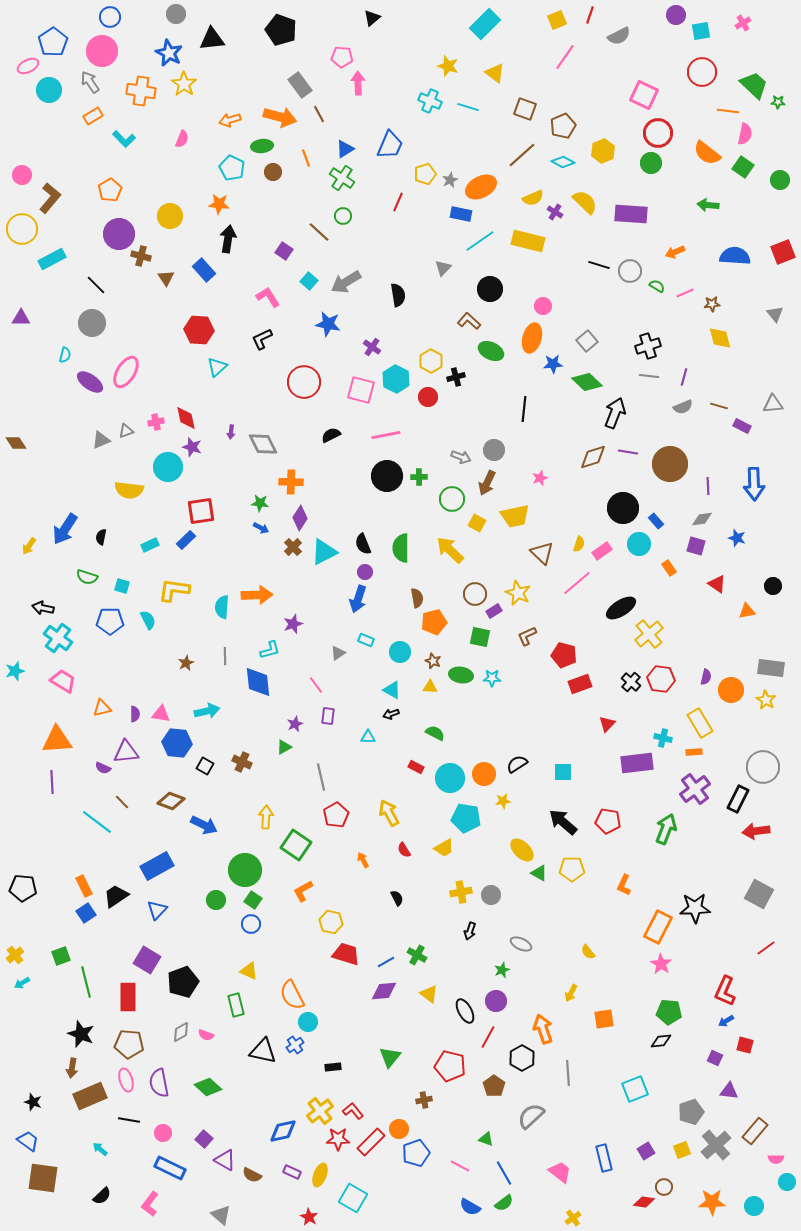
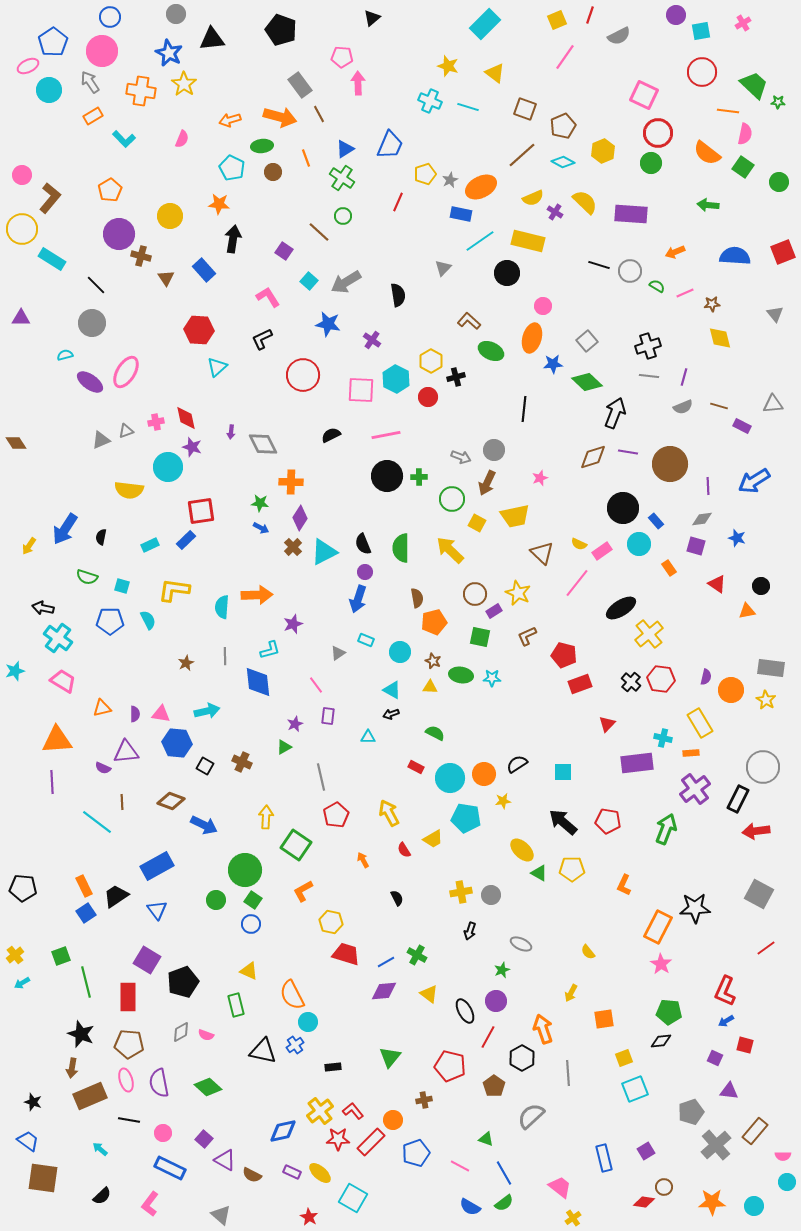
green circle at (780, 180): moved 1 px left, 2 px down
black arrow at (228, 239): moved 5 px right
cyan rectangle at (52, 259): rotated 60 degrees clockwise
black circle at (490, 289): moved 17 px right, 16 px up
purple cross at (372, 347): moved 7 px up
cyan semicircle at (65, 355): rotated 119 degrees counterclockwise
red circle at (304, 382): moved 1 px left, 7 px up
pink square at (361, 390): rotated 12 degrees counterclockwise
blue arrow at (754, 484): moved 3 px up; rotated 60 degrees clockwise
yellow semicircle at (579, 544): rotated 98 degrees clockwise
pink line at (577, 583): rotated 12 degrees counterclockwise
black circle at (773, 586): moved 12 px left
orange rectangle at (694, 752): moved 3 px left, 1 px down
brown line at (122, 802): rotated 42 degrees clockwise
yellow trapezoid at (444, 848): moved 11 px left, 9 px up
blue triangle at (157, 910): rotated 20 degrees counterclockwise
orange circle at (399, 1129): moved 6 px left, 9 px up
yellow square at (682, 1150): moved 58 px left, 92 px up
pink semicircle at (776, 1159): moved 7 px right, 3 px up
pink trapezoid at (560, 1172): moved 15 px down
yellow ellipse at (320, 1175): moved 2 px up; rotated 70 degrees counterclockwise
